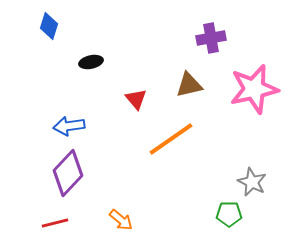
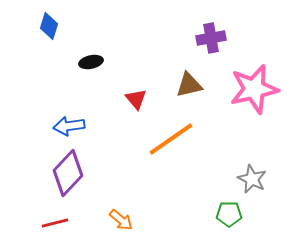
gray star: moved 3 px up
